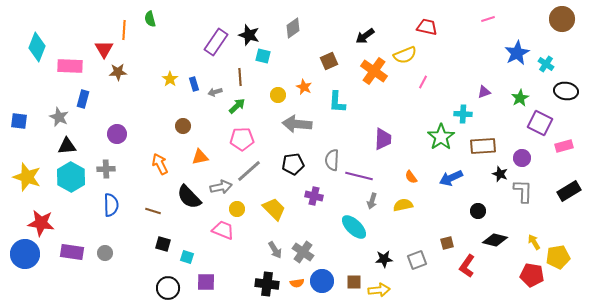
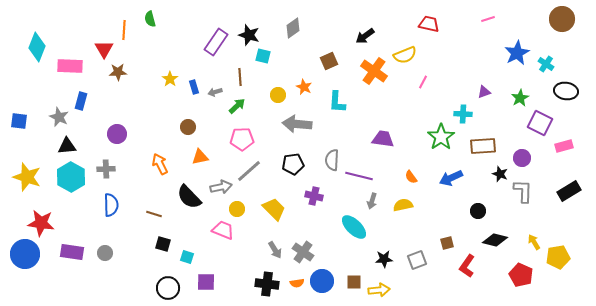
red trapezoid at (427, 27): moved 2 px right, 3 px up
blue rectangle at (194, 84): moved 3 px down
blue rectangle at (83, 99): moved 2 px left, 2 px down
brown circle at (183, 126): moved 5 px right, 1 px down
purple trapezoid at (383, 139): rotated 85 degrees counterclockwise
brown line at (153, 211): moved 1 px right, 3 px down
red pentagon at (532, 275): moved 11 px left; rotated 15 degrees clockwise
